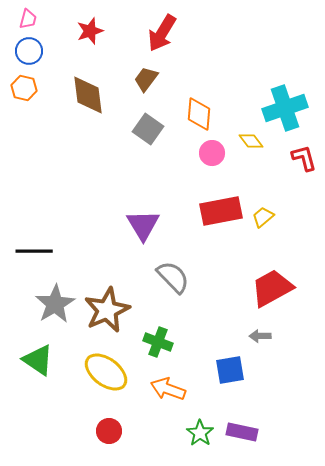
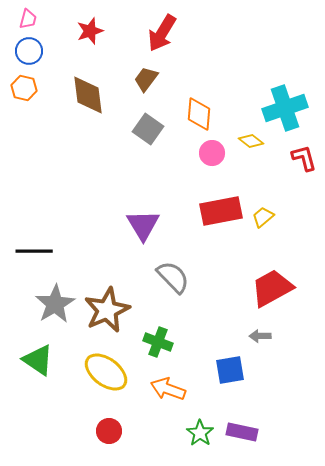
yellow diamond: rotated 15 degrees counterclockwise
